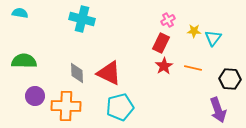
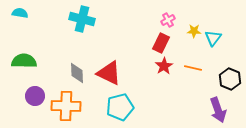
black hexagon: rotated 20 degrees clockwise
